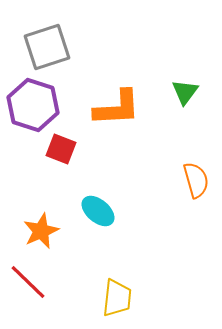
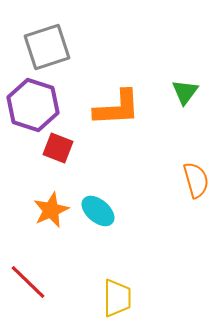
red square: moved 3 px left, 1 px up
orange star: moved 10 px right, 21 px up
yellow trapezoid: rotated 6 degrees counterclockwise
